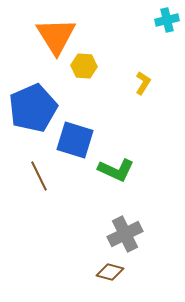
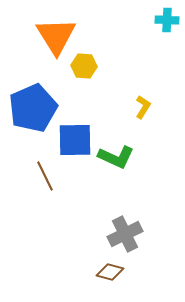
cyan cross: rotated 15 degrees clockwise
yellow L-shape: moved 24 px down
blue square: rotated 18 degrees counterclockwise
green L-shape: moved 13 px up
brown line: moved 6 px right
